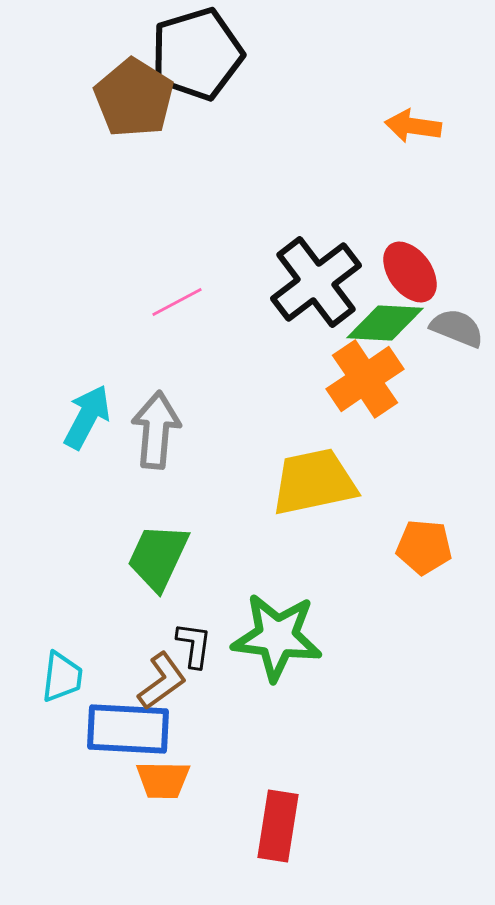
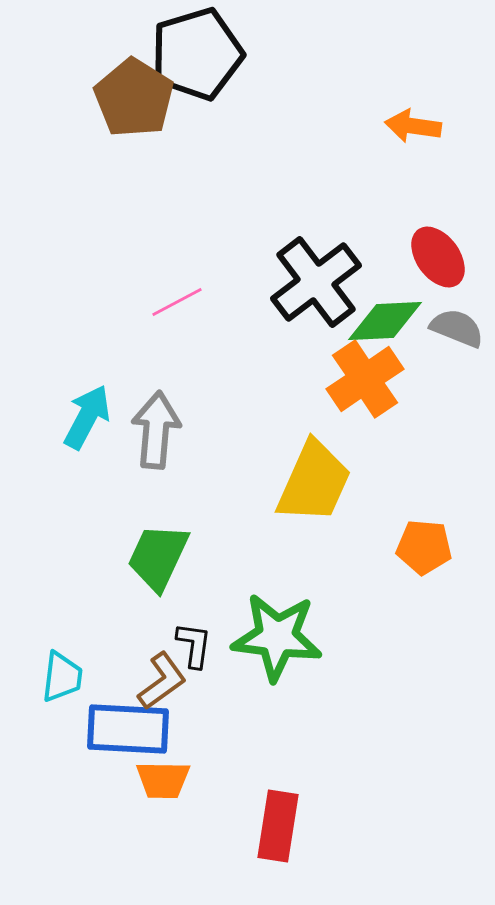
red ellipse: moved 28 px right, 15 px up
green diamond: moved 2 px up; rotated 6 degrees counterclockwise
yellow trapezoid: rotated 126 degrees clockwise
